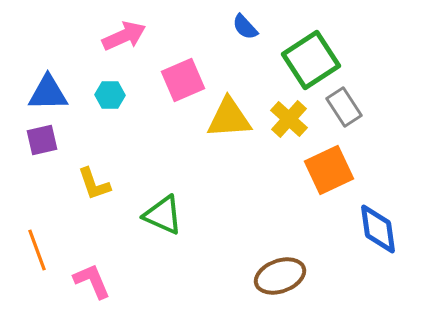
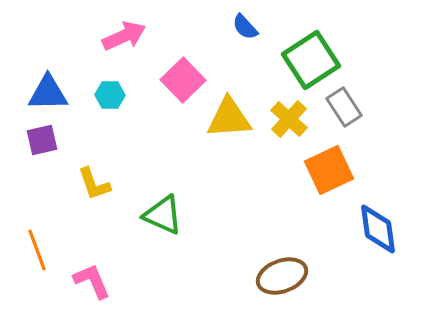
pink square: rotated 21 degrees counterclockwise
brown ellipse: moved 2 px right
